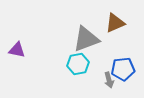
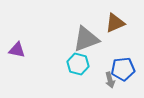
cyan hexagon: rotated 25 degrees clockwise
gray arrow: moved 1 px right
